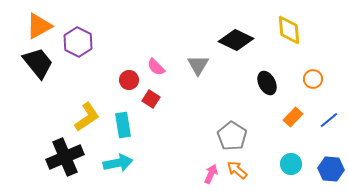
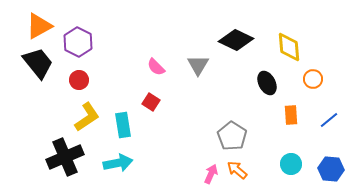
yellow diamond: moved 17 px down
red circle: moved 50 px left
red square: moved 3 px down
orange rectangle: moved 2 px left, 2 px up; rotated 48 degrees counterclockwise
